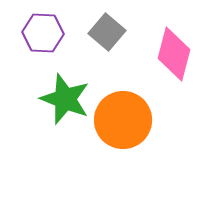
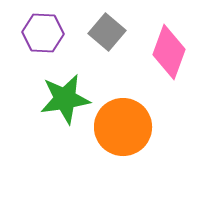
pink diamond: moved 5 px left, 2 px up; rotated 6 degrees clockwise
green star: rotated 30 degrees counterclockwise
orange circle: moved 7 px down
